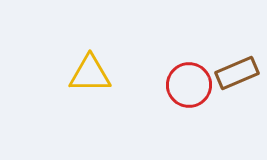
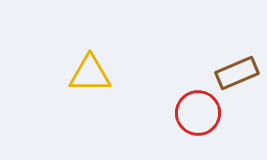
red circle: moved 9 px right, 28 px down
